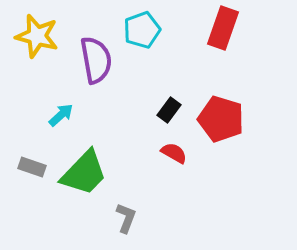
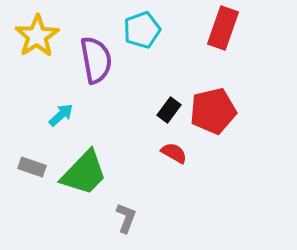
yellow star: rotated 24 degrees clockwise
red pentagon: moved 8 px left, 8 px up; rotated 30 degrees counterclockwise
